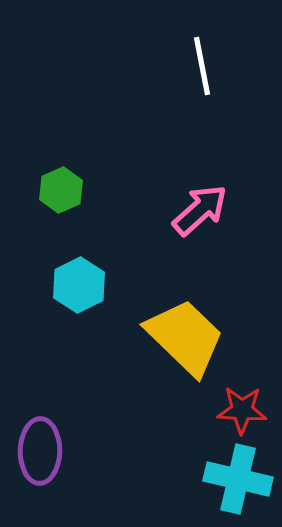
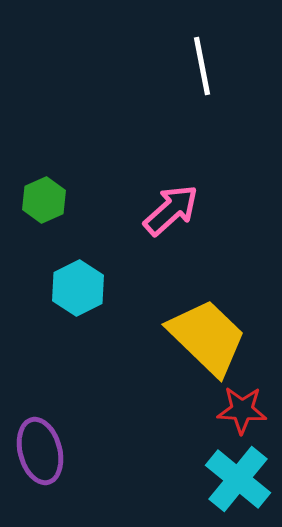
green hexagon: moved 17 px left, 10 px down
pink arrow: moved 29 px left
cyan hexagon: moved 1 px left, 3 px down
yellow trapezoid: moved 22 px right
purple ellipse: rotated 16 degrees counterclockwise
cyan cross: rotated 26 degrees clockwise
